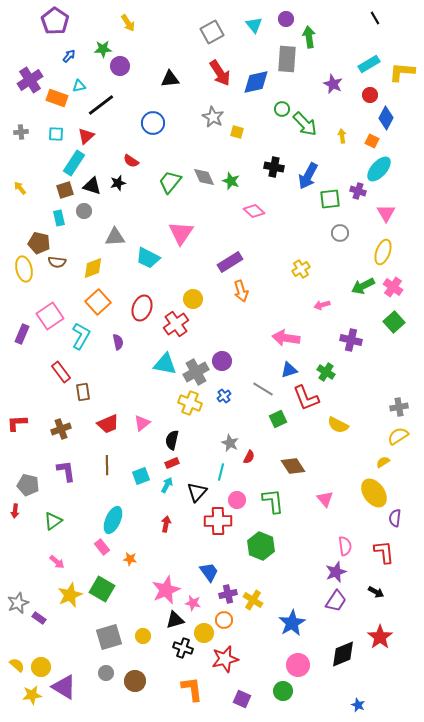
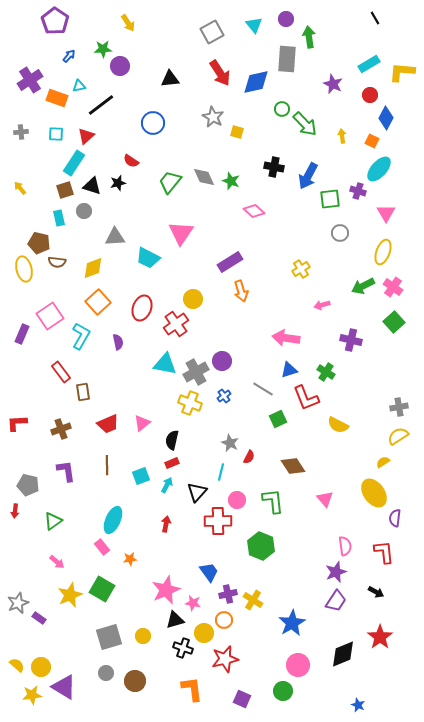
orange star at (130, 559): rotated 16 degrees counterclockwise
